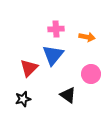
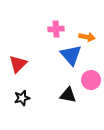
blue triangle: moved 18 px right; rotated 20 degrees counterclockwise
red triangle: moved 11 px left, 4 px up
pink circle: moved 6 px down
black triangle: rotated 24 degrees counterclockwise
black star: moved 1 px left, 1 px up
